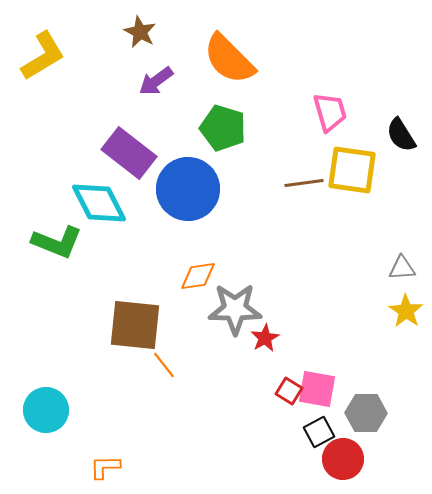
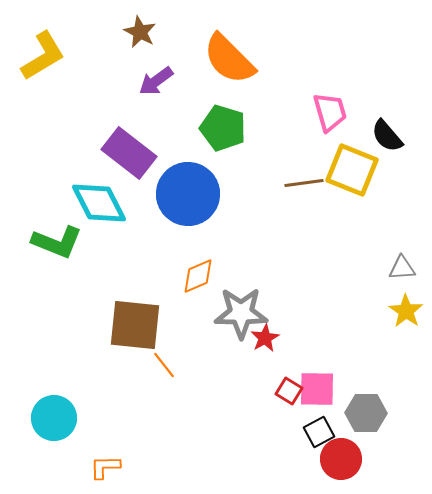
black semicircle: moved 14 px left, 1 px down; rotated 9 degrees counterclockwise
yellow square: rotated 14 degrees clockwise
blue circle: moved 5 px down
orange diamond: rotated 15 degrees counterclockwise
gray star: moved 6 px right, 4 px down
pink square: rotated 9 degrees counterclockwise
cyan circle: moved 8 px right, 8 px down
red circle: moved 2 px left
